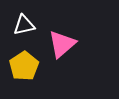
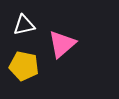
yellow pentagon: rotated 28 degrees counterclockwise
